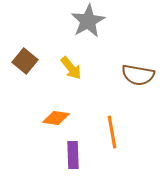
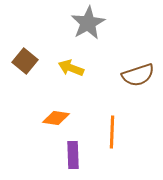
gray star: moved 2 px down
yellow arrow: rotated 150 degrees clockwise
brown semicircle: rotated 28 degrees counterclockwise
orange line: rotated 12 degrees clockwise
